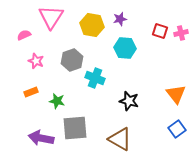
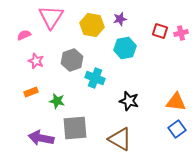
cyan hexagon: rotated 15 degrees counterclockwise
orange triangle: moved 8 px down; rotated 45 degrees counterclockwise
